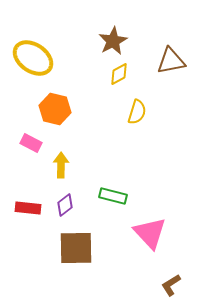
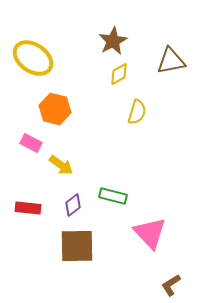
yellow arrow: rotated 125 degrees clockwise
purple diamond: moved 8 px right
brown square: moved 1 px right, 2 px up
